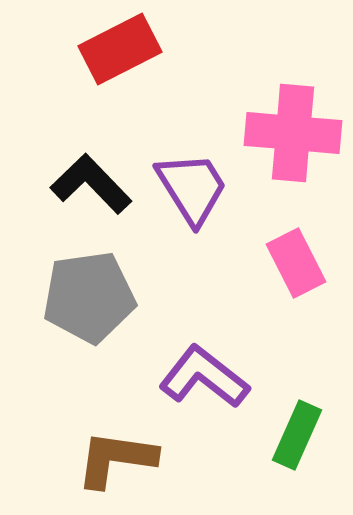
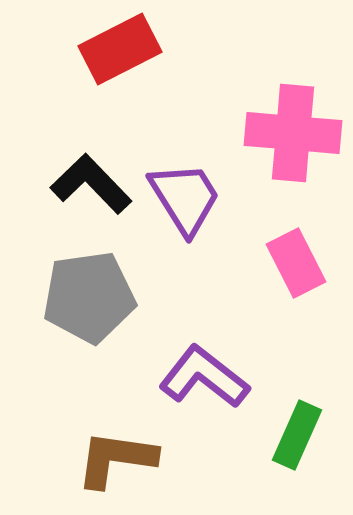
purple trapezoid: moved 7 px left, 10 px down
